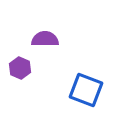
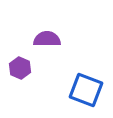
purple semicircle: moved 2 px right
